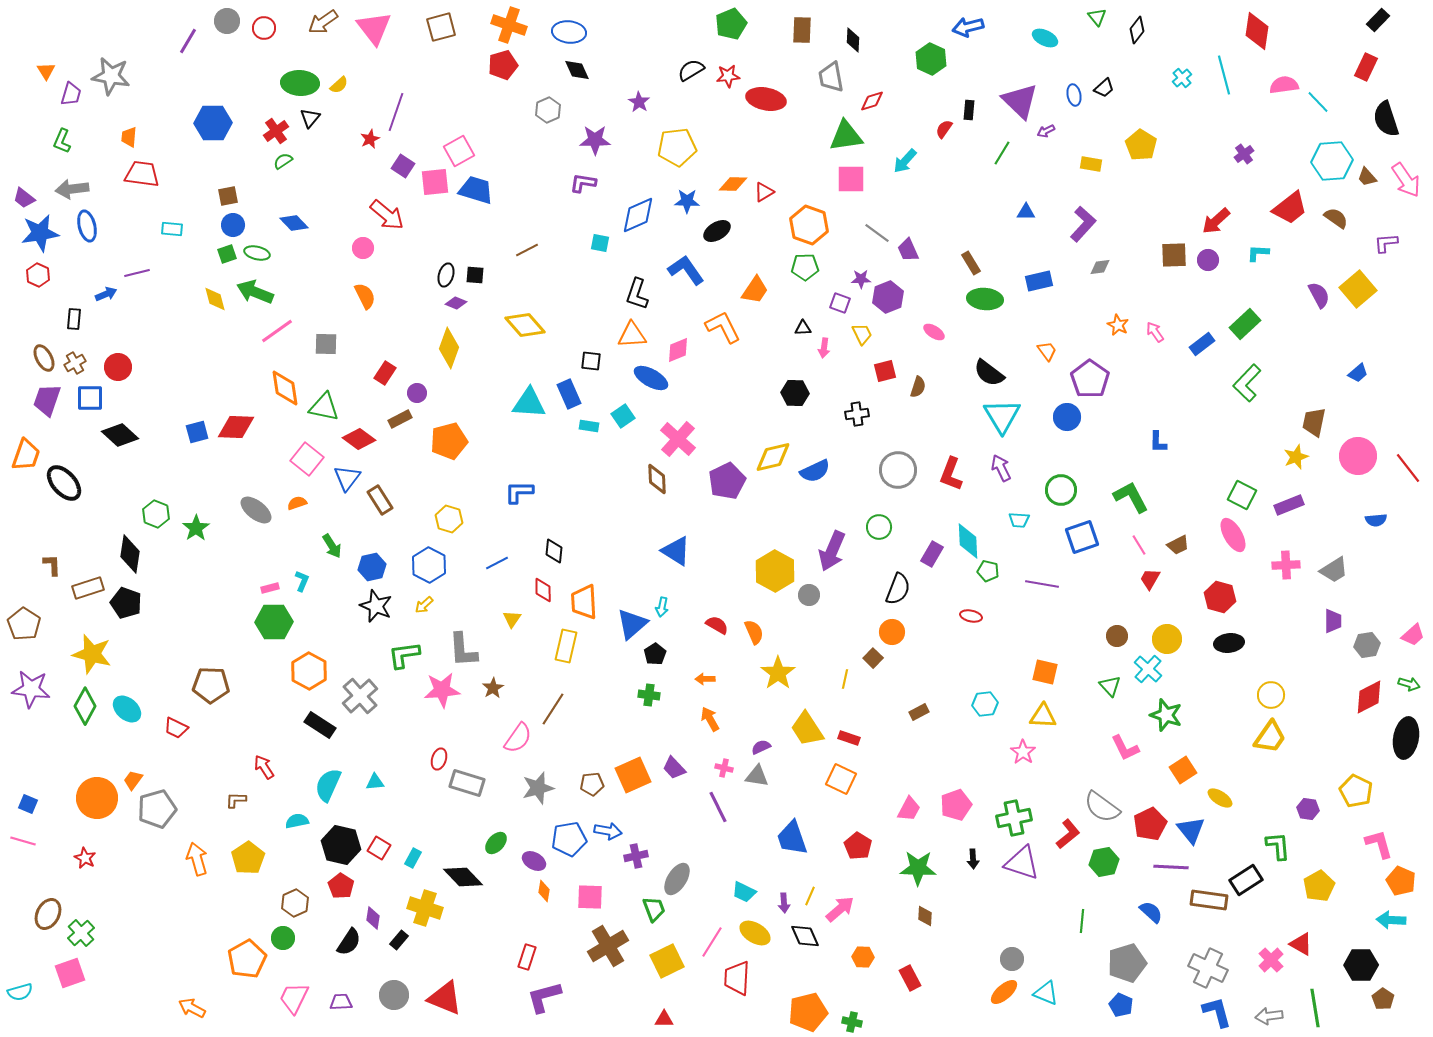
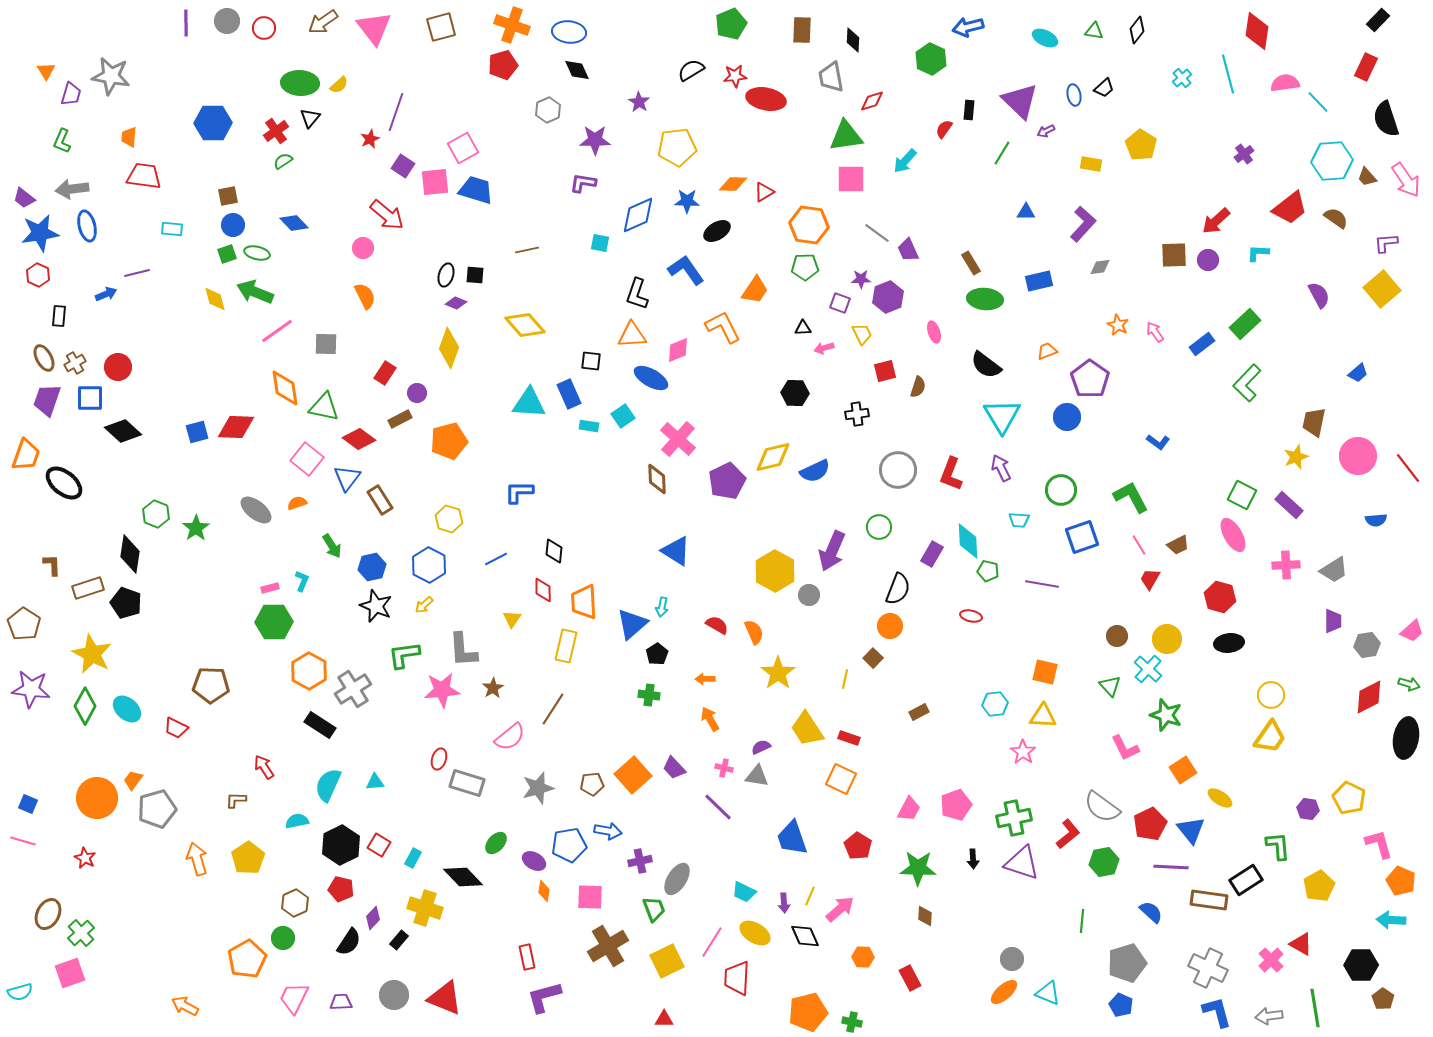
green triangle at (1097, 17): moved 3 px left, 14 px down; rotated 42 degrees counterclockwise
orange cross at (509, 25): moved 3 px right
purple line at (188, 41): moved 2 px left, 18 px up; rotated 32 degrees counterclockwise
cyan line at (1224, 75): moved 4 px right, 1 px up
red star at (728, 76): moved 7 px right
pink semicircle at (1284, 85): moved 1 px right, 2 px up
pink square at (459, 151): moved 4 px right, 3 px up
red trapezoid at (142, 174): moved 2 px right, 2 px down
orange hexagon at (809, 225): rotated 12 degrees counterclockwise
brown line at (527, 250): rotated 15 degrees clockwise
yellow square at (1358, 289): moved 24 px right
black rectangle at (74, 319): moved 15 px left, 3 px up
pink ellipse at (934, 332): rotated 40 degrees clockwise
pink arrow at (824, 348): rotated 66 degrees clockwise
orange trapezoid at (1047, 351): rotated 75 degrees counterclockwise
black semicircle at (989, 373): moved 3 px left, 8 px up
black diamond at (120, 435): moved 3 px right, 4 px up
blue L-shape at (1158, 442): rotated 55 degrees counterclockwise
black ellipse at (64, 483): rotated 9 degrees counterclockwise
purple rectangle at (1289, 505): rotated 64 degrees clockwise
blue line at (497, 563): moved 1 px left, 4 px up
orange circle at (892, 632): moved 2 px left, 6 px up
pink trapezoid at (1413, 635): moved 1 px left, 4 px up
yellow star at (92, 654): rotated 12 degrees clockwise
black pentagon at (655, 654): moved 2 px right
gray cross at (360, 696): moved 7 px left, 7 px up; rotated 9 degrees clockwise
cyan hexagon at (985, 704): moved 10 px right
pink semicircle at (518, 738): moved 8 px left, 1 px up; rotated 16 degrees clockwise
orange square at (633, 775): rotated 18 degrees counterclockwise
yellow pentagon at (1356, 791): moved 7 px left, 7 px down
purple line at (718, 807): rotated 20 degrees counterclockwise
blue pentagon at (569, 839): moved 6 px down
black hexagon at (341, 845): rotated 21 degrees clockwise
red square at (379, 848): moved 3 px up
purple cross at (636, 856): moved 4 px right, 5 px down
red pentagon at (341, 886): moved 3 px down; rotated 20 degrees counterclockwise
purple diamond at (373, 918): rotated 35 degrees clockwise
red rectangle at (527, 957): rotated 30 degrees counterclockwise
cyan triangle at (1046, 993): moved 2 px right
orange arrow at (192, 1008): moved 7 px left, 2 px up
